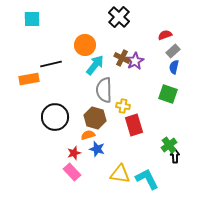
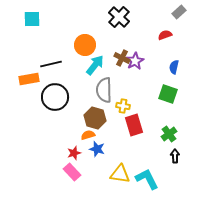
gray rectangle: moved 6 px right, 39 px up
black circle: moved 20 px up
green cross: moved 11 px up
